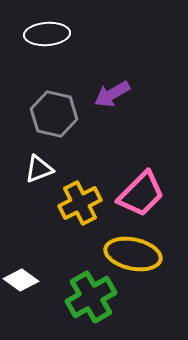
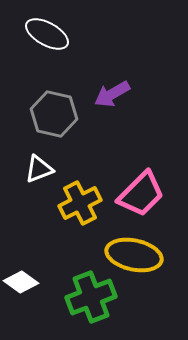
white ellipse: rotated 33 degrees clockwise
yellow ellipse: moved 1 px right, 1 px down
white diamond: moved 2 px down
green cross: rotated 9 degrees clockwise
